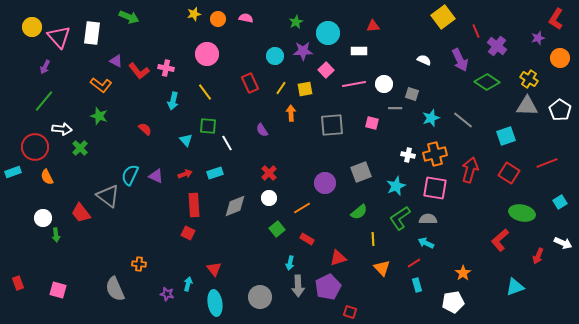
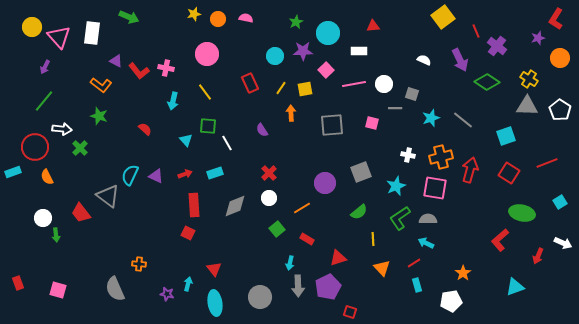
orange cross at (435, 154): moved 6 px right, 3 px down
white pentagon at (453, 302): moved 2 px left, 1 px up
